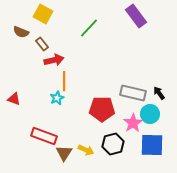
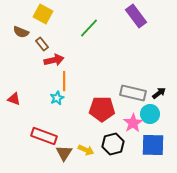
black arrow: rotated 88 degrees clockwise
blue square: moved 1 px right
